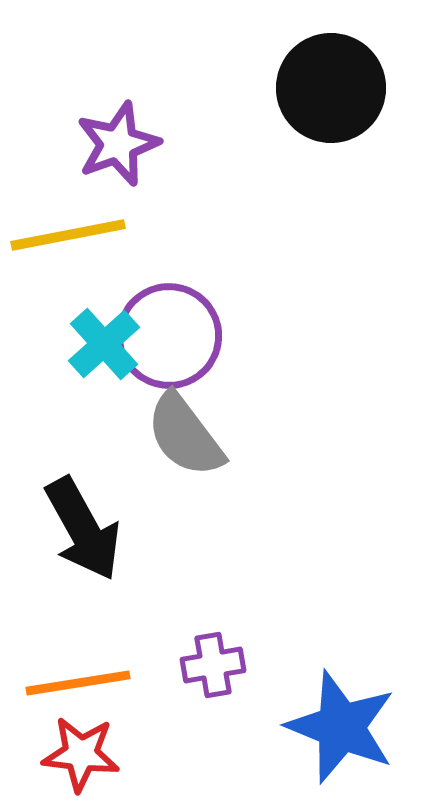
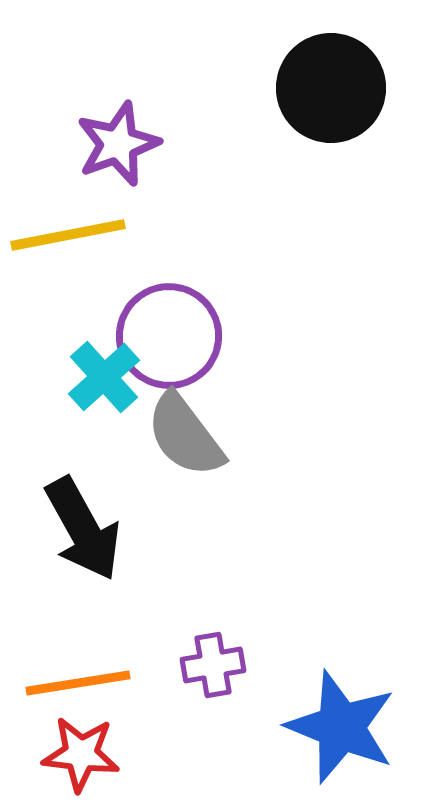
cyan cross: moved 33 px down
